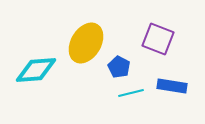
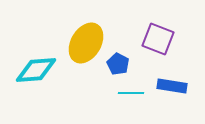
blue pentagon: moved 1 px left, 3 px up
cyan line: rotated 15 degrees clockwise
